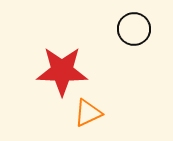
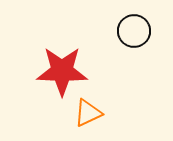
black circle: moved 2 px down
